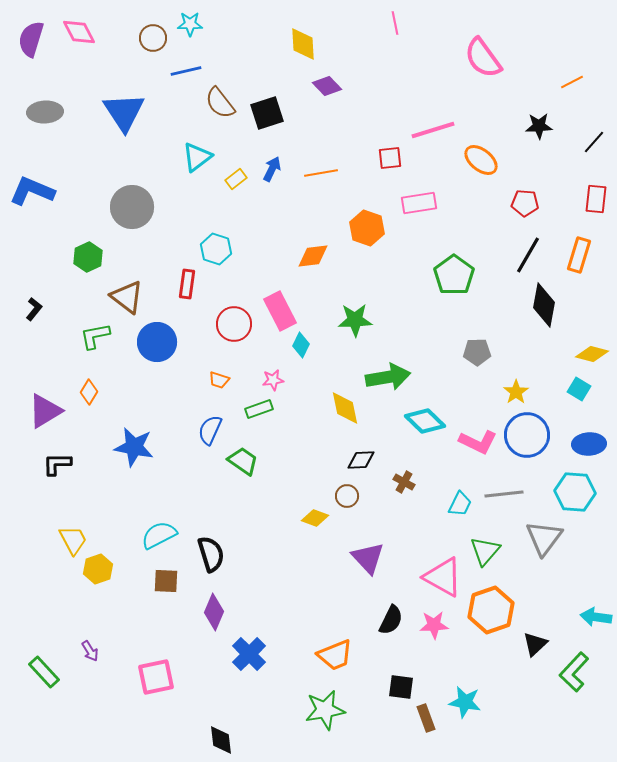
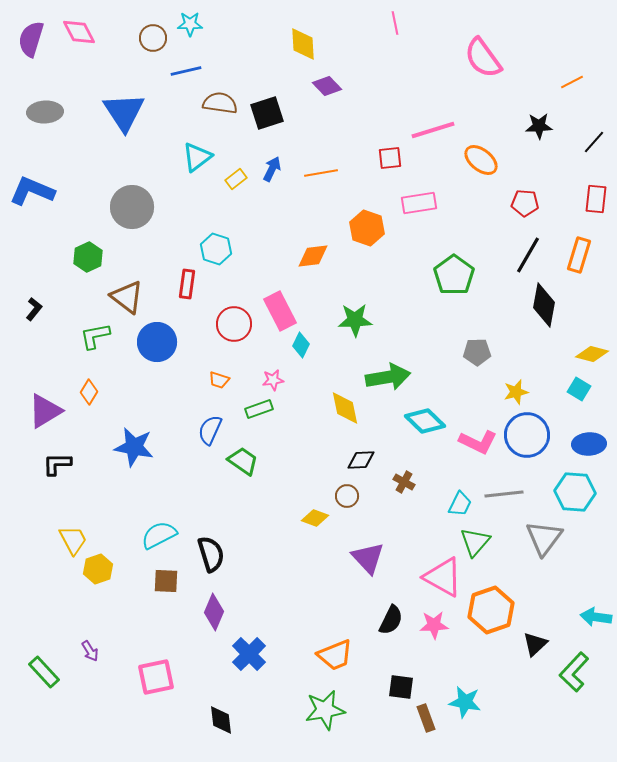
brown semicircle at (220, 103): rotated 136 degrees clockwise
yellow star at (516, 392): rotated 20 degrees clockwise
green triangle at (485, 551): moved 10 px left, 9 px up
black diamond at (221, 740): moved 20 px up
